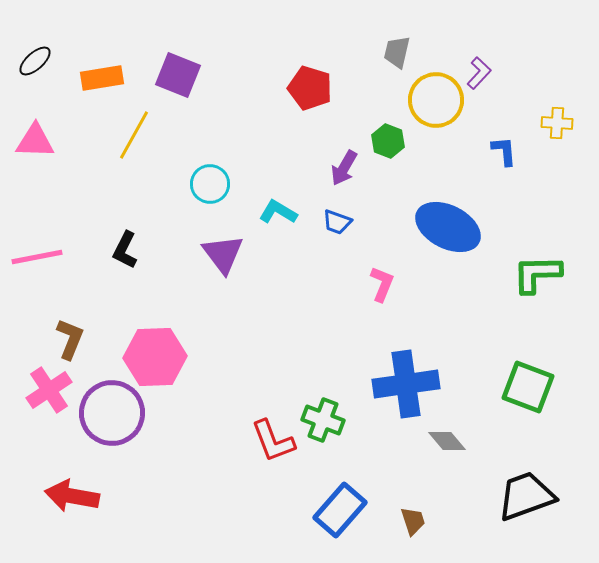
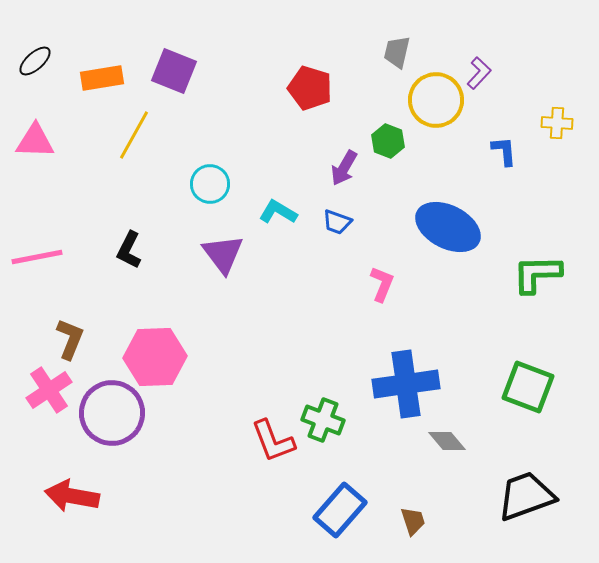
purple square: moved 4 px left, 4 px up
black L-shape: moved 4 px right
